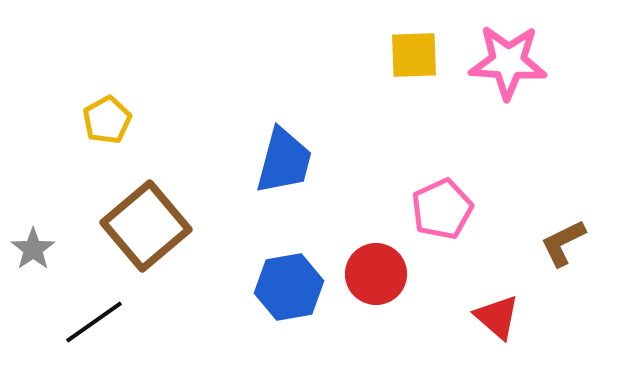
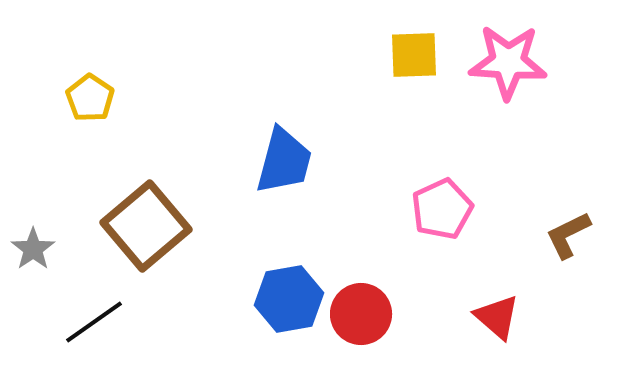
yellow pentagon: moved 17 px left, 22 px up; rotated 9 degrees counterclockwise
brown L-shape: moved 5 px right, 8 px up
red circle: moved 15 px left, 40 px down
blue hexagon: moved 12 px down
